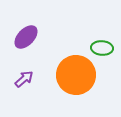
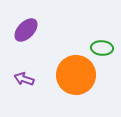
purple ellipse: moved 7 px up
purple arrow: rotated 120 degrees counterclockwise
